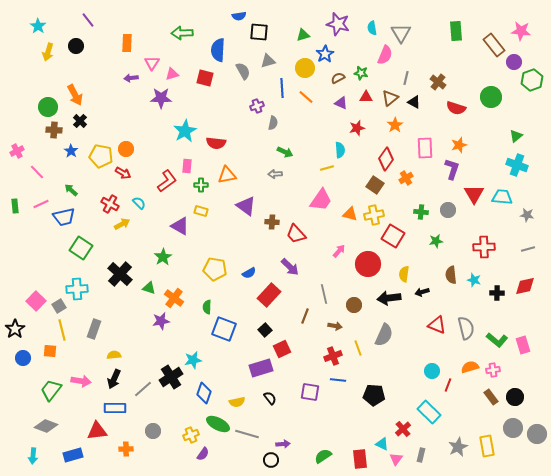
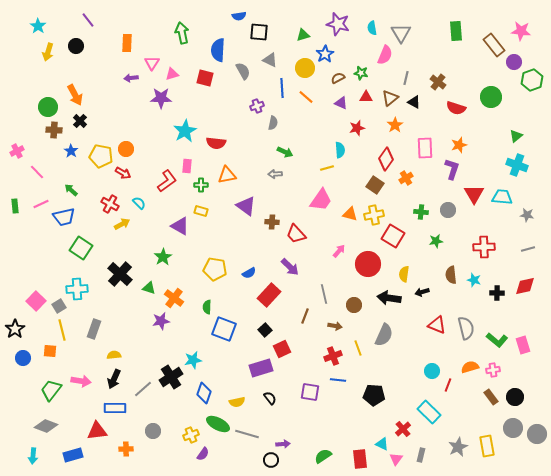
green arrow at (182, 33): rotated 80 degrees clockwise
gray triangle at (268, 61): moved 2 px right, 1 px up; rotated 42 degrees clockwise
black arrow at (389, 298): rotated 15 degrees clockwise
